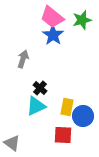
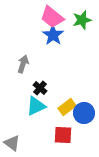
gray arrow: moved 5 px down
yellow rectangle: rotated 42 degrees clockwise
blue circle: moved 1 px right, 3 px up
